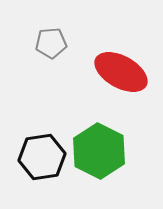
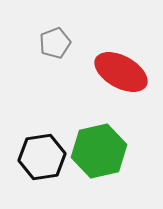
gray pentagon: moved 4 px right; rotated 16 degrees counterclockwise
green hexagon: rotated 20 degrees clockwise
